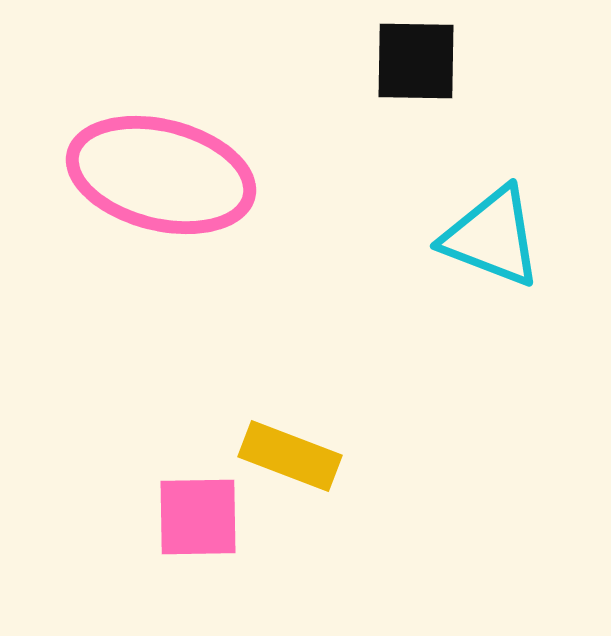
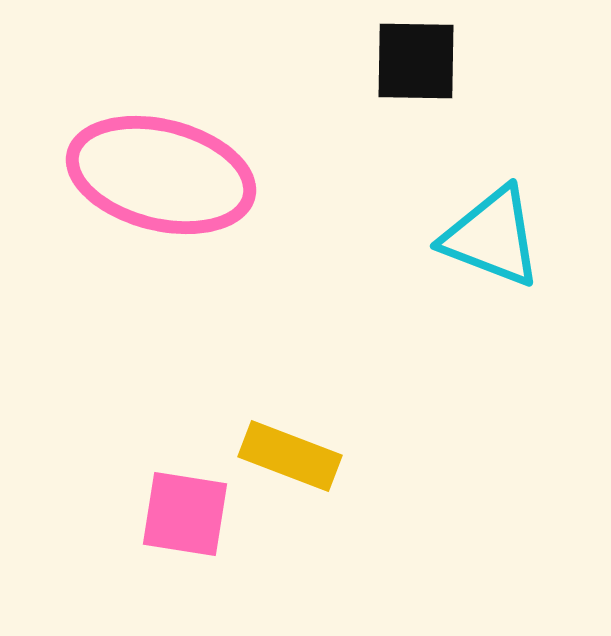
pink square: moved 13 px left, 3 px up; rotated 10 degrees clockwise
